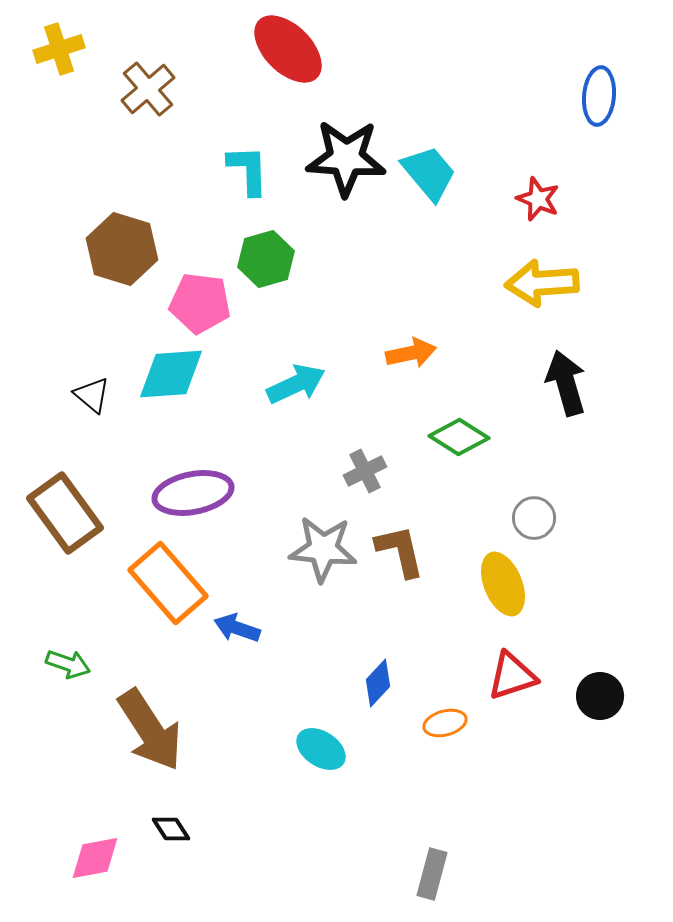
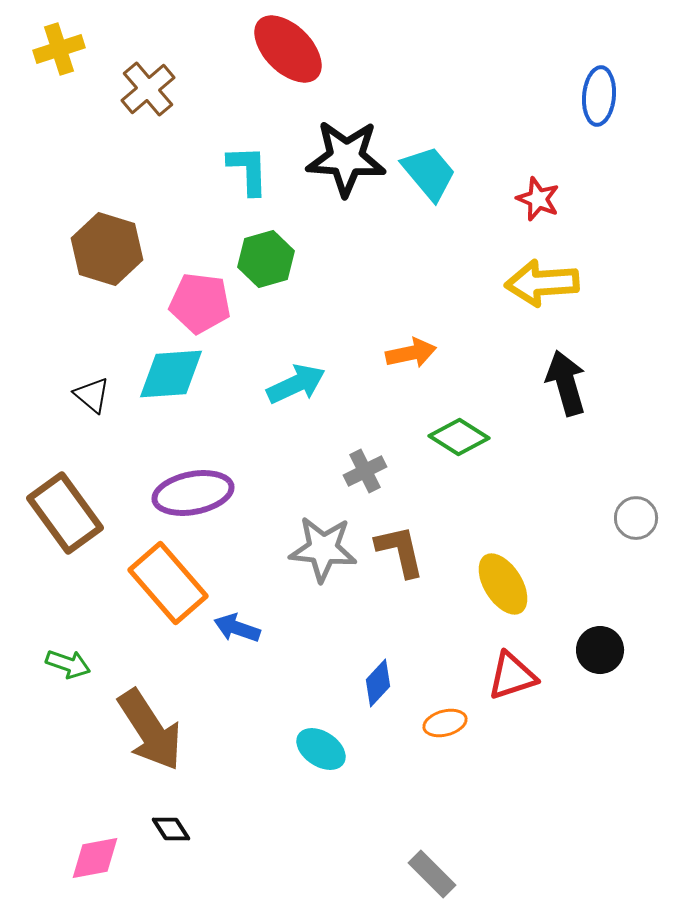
brown hexagon: moved 15 px left
gray circle: moved 102 px right
yellow ellipse: rotated 10 degrees counterclockwise
black circle: moved 46 px up
gray rectangle: rotated 60 degrees counterclockwise
